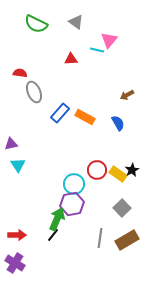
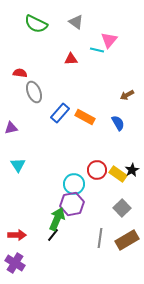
purple triangle: moved 16 px up
